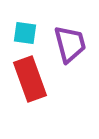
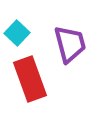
cyan square: moved 8 px left; rotated 35 degrees clockwise
